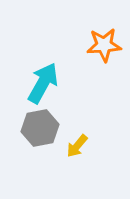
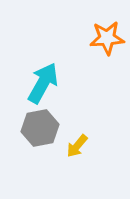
orange star: moved 3 px right, 7 px up
